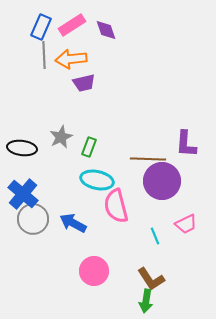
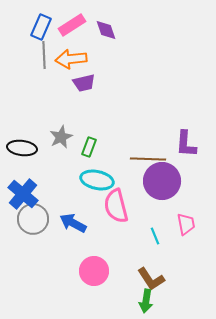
pink trapezoid: rotated 75 degrees counterclockwise
